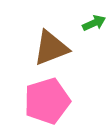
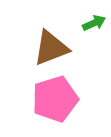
pink pentagon: moved 8 px right, 2 px up
